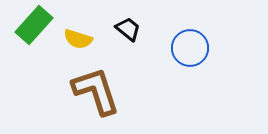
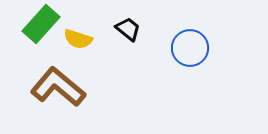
green rectangle: moved 7 px right, 1 px up
brown L-shape: moved 38 px left, 4 px up; rotated 32 degrees counterclockwise
